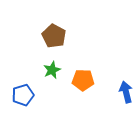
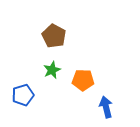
blue arrow: moved 20 px left, 15 px down
